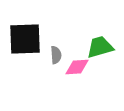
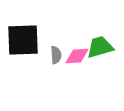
black square: moved 2 px left, 1 px down
pink diamond: moved 11 px up
